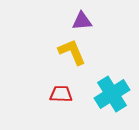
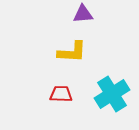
purple triangle: moved 1 px right, 7 px up
yellow L-shape: rotated 116 degrees clockwise
